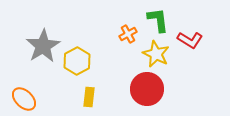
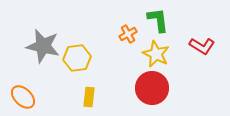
red L-shape: moved 12 px right, 6 px down
gray star: rotated 28 degrees counterclockwise
yellow hexagon: moved 3 px up; rotated 20 degrees clockwise
red circle: moved 5 px right, 1 px up
orange ellipse: moved 1 px left, 2 px up
